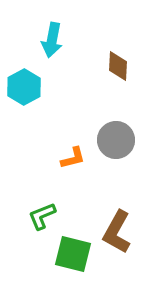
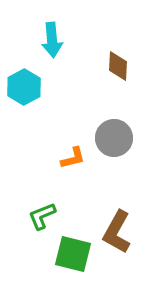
cyan arrow: rotated 16 degrees counterclockwise
gray circle: moved 2 px left, 2 px up
